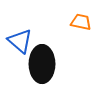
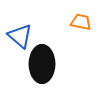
blue triangle: moved 5 px up
